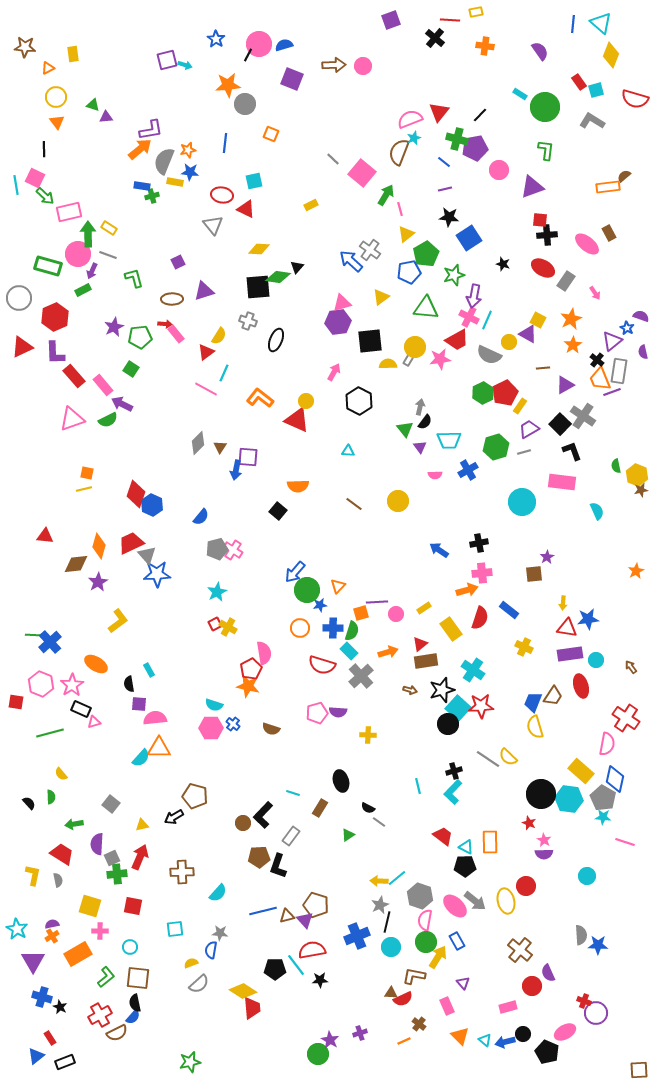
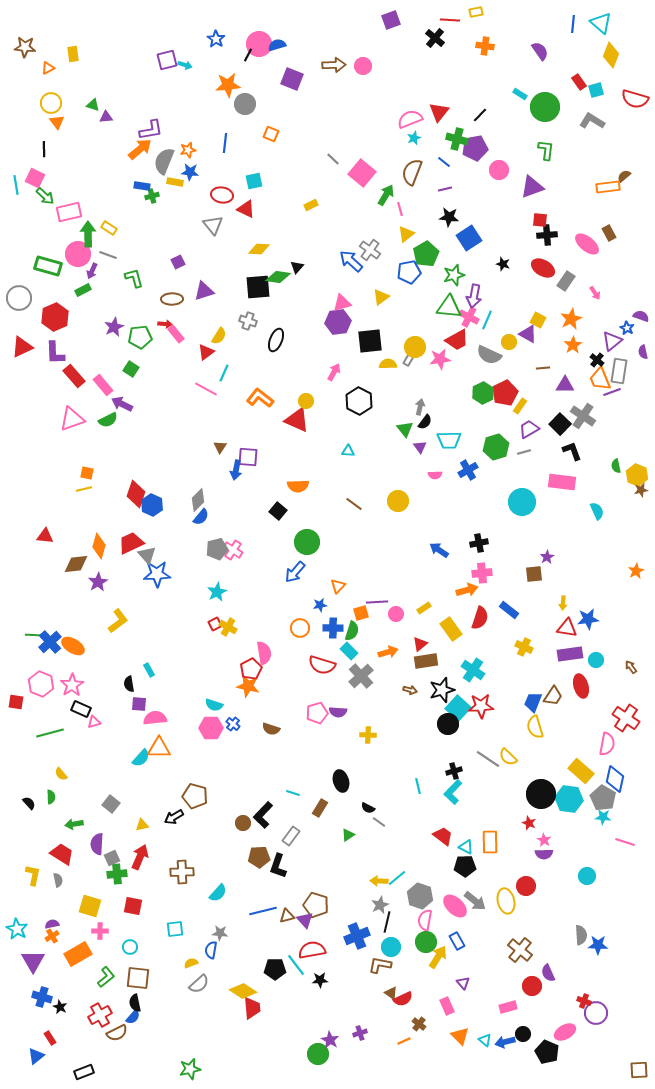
blue semicircle at (284, 45): moved 7 px left
yellow circle at (56, 97): moved 5 px left, 6 px down
brown semicircle at (399, 152): moved 13 px right, 20 px down
green triangle at (426, 308): moved 23 px right, 1 px up
purple triangle at (565, 385): rotated 30 degrees clockwise
gray diamond at (198, 443): moved 57 px down
green circle at (307, 590): moved 48 px up
orange ellipse at (96, 664): moved 23 px left, 18 px up
brown L-shape at (414, 976): moved 34 px left, 11 px up
brown triangle at (391, 993): rotated 32 degrees clockwise
black rectangle at (65, 1062): moved 19 px right, 10 px down
green star at (190, 1062): moved 7 px down
